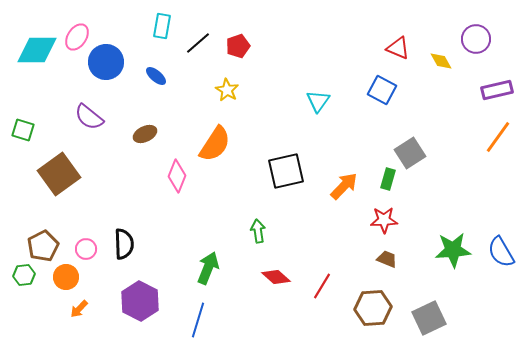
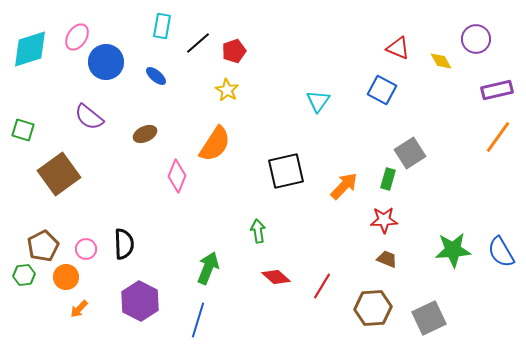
red pentagon at (238, 46): moved 4 px left, 5 px down
cyan diamond at (37, 50): moved 7 px left, 1 px up; rotated 18 degrees counterclockwise
